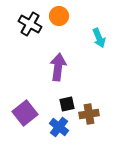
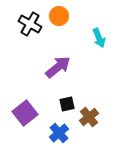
purple arrow: rotated 44 degrees clockwise
brown cross: moved 3 px down; rotated 30 degrees counterclockwise
blue cross: moved 6 px down; rotated 12 degrees clockwise
